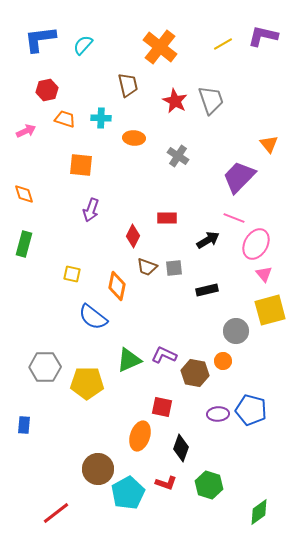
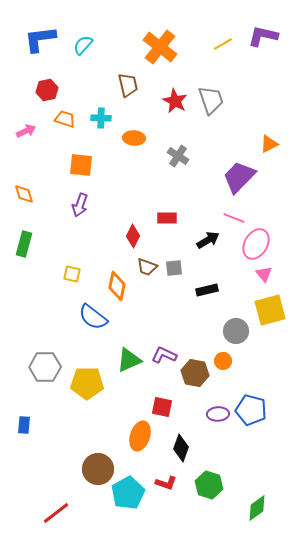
orange triangle at (269, 144): rotated 42 degrees clockwise
purple arrow at (91, 210): moved 11 px left, 5 px up
green diamond at (259, 512): moved 2 px left, 4 px up
